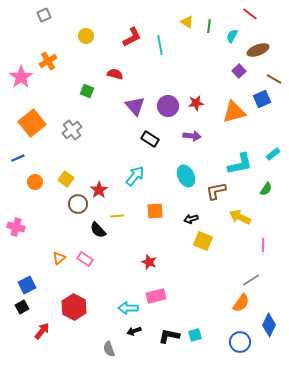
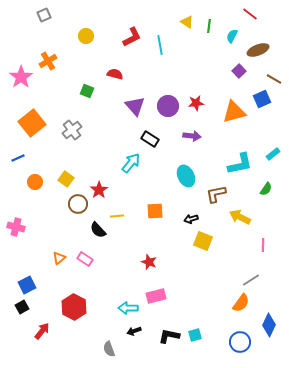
cyan arrow at (135, 176): moved 4 px left, 13 px up
brown L-shape at (216, 191): moved 3 px down
